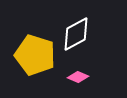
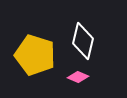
white diamond: moved 7 px right, 7 px down; rotated 48 degrees counterclockwise
